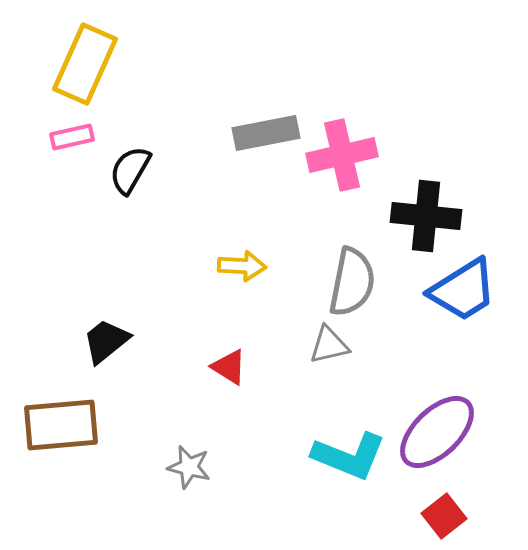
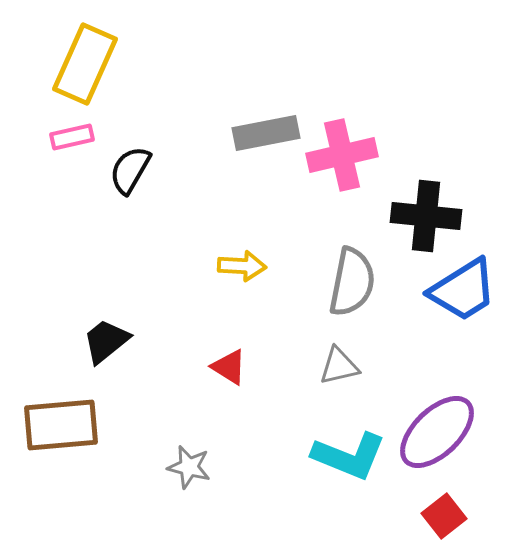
gray triangle: moved 10 px right, 21 px down
